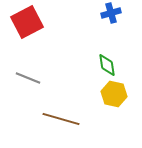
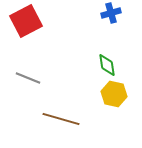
red square: moved 1 px left, 1 px up
